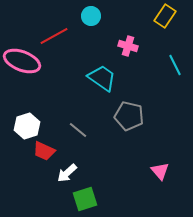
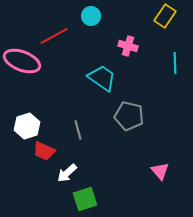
cyan line: moved 2 px up; rotated 25 degrees clockwise
gray line: rotated 36 degrees clockwise
